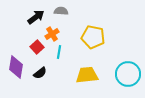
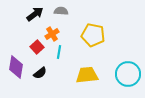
black arrow: moved 1 px left, 3 px up
yellow pentagon: moved 2 px up
